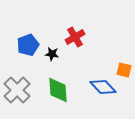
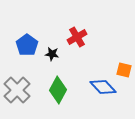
red cross: moved 2 px right
blue pentagon: moved 1 px left; rotated 15 degrees counterclockwise
green diamond: rotated 32 degrees clockwise
